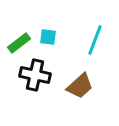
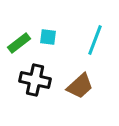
black cross: moved 5 px down
